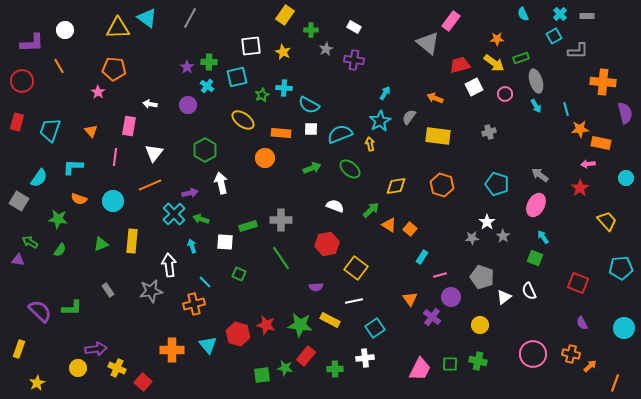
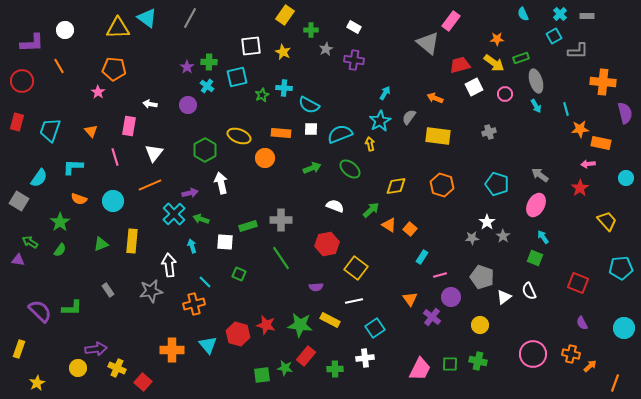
yellow ellipse at (243, 120): moved 4 px left, 16 px down; rotated 15 degrees counterclockwise
pink line at (115, 157): rotated 24 degrees counterclockwise
green star at (58, 219): moved 2 px right, 3 px down; rotated 30 degrees clockwise
